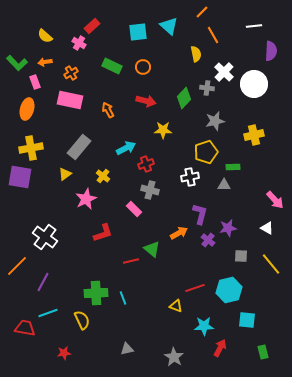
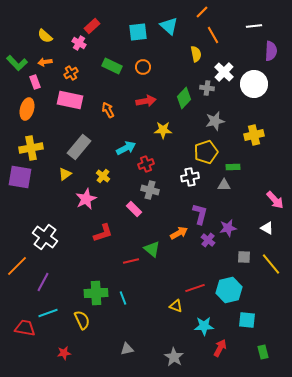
red arrow at (146, 101): rotated 24 degrees counterclockwise
gray square at (241, 256): moved 3 px right, 1 px down
